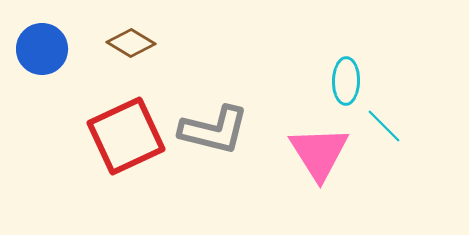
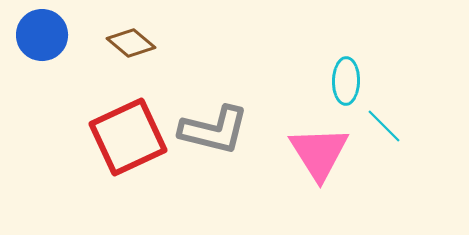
brown diamond: rotated 9 degrees clockwise
blue circle: moved 14 px up
red square: moved 2 px right, 1 px down
